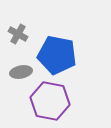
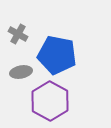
purple hexagon: rotated 18 degrees clockwise
